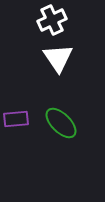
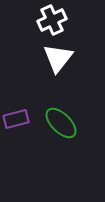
white triangle: rotated 12 degrees clockwise
purple rectangle: rotated 10 degrees counterclockwise
